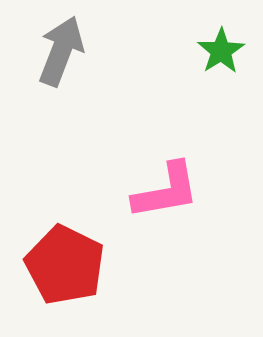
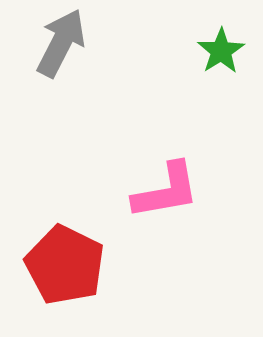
gray arrow: moved 8 px up; rotated 6 degrees clockwise
